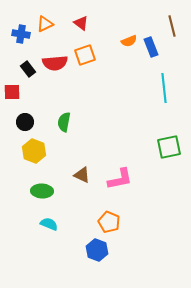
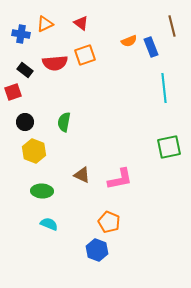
black rectangle: moved 3 px left, 1 px down; rotated 14 degrees counterclockwise
red square: moved 1 px right; rotated 18 degrees counterclockwise
